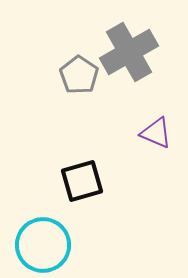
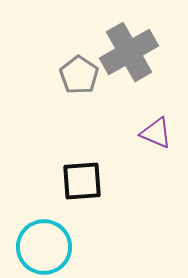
black square: rotated 12 degrees clockwise
cyan circle: moved 1 px right, 2 px down
